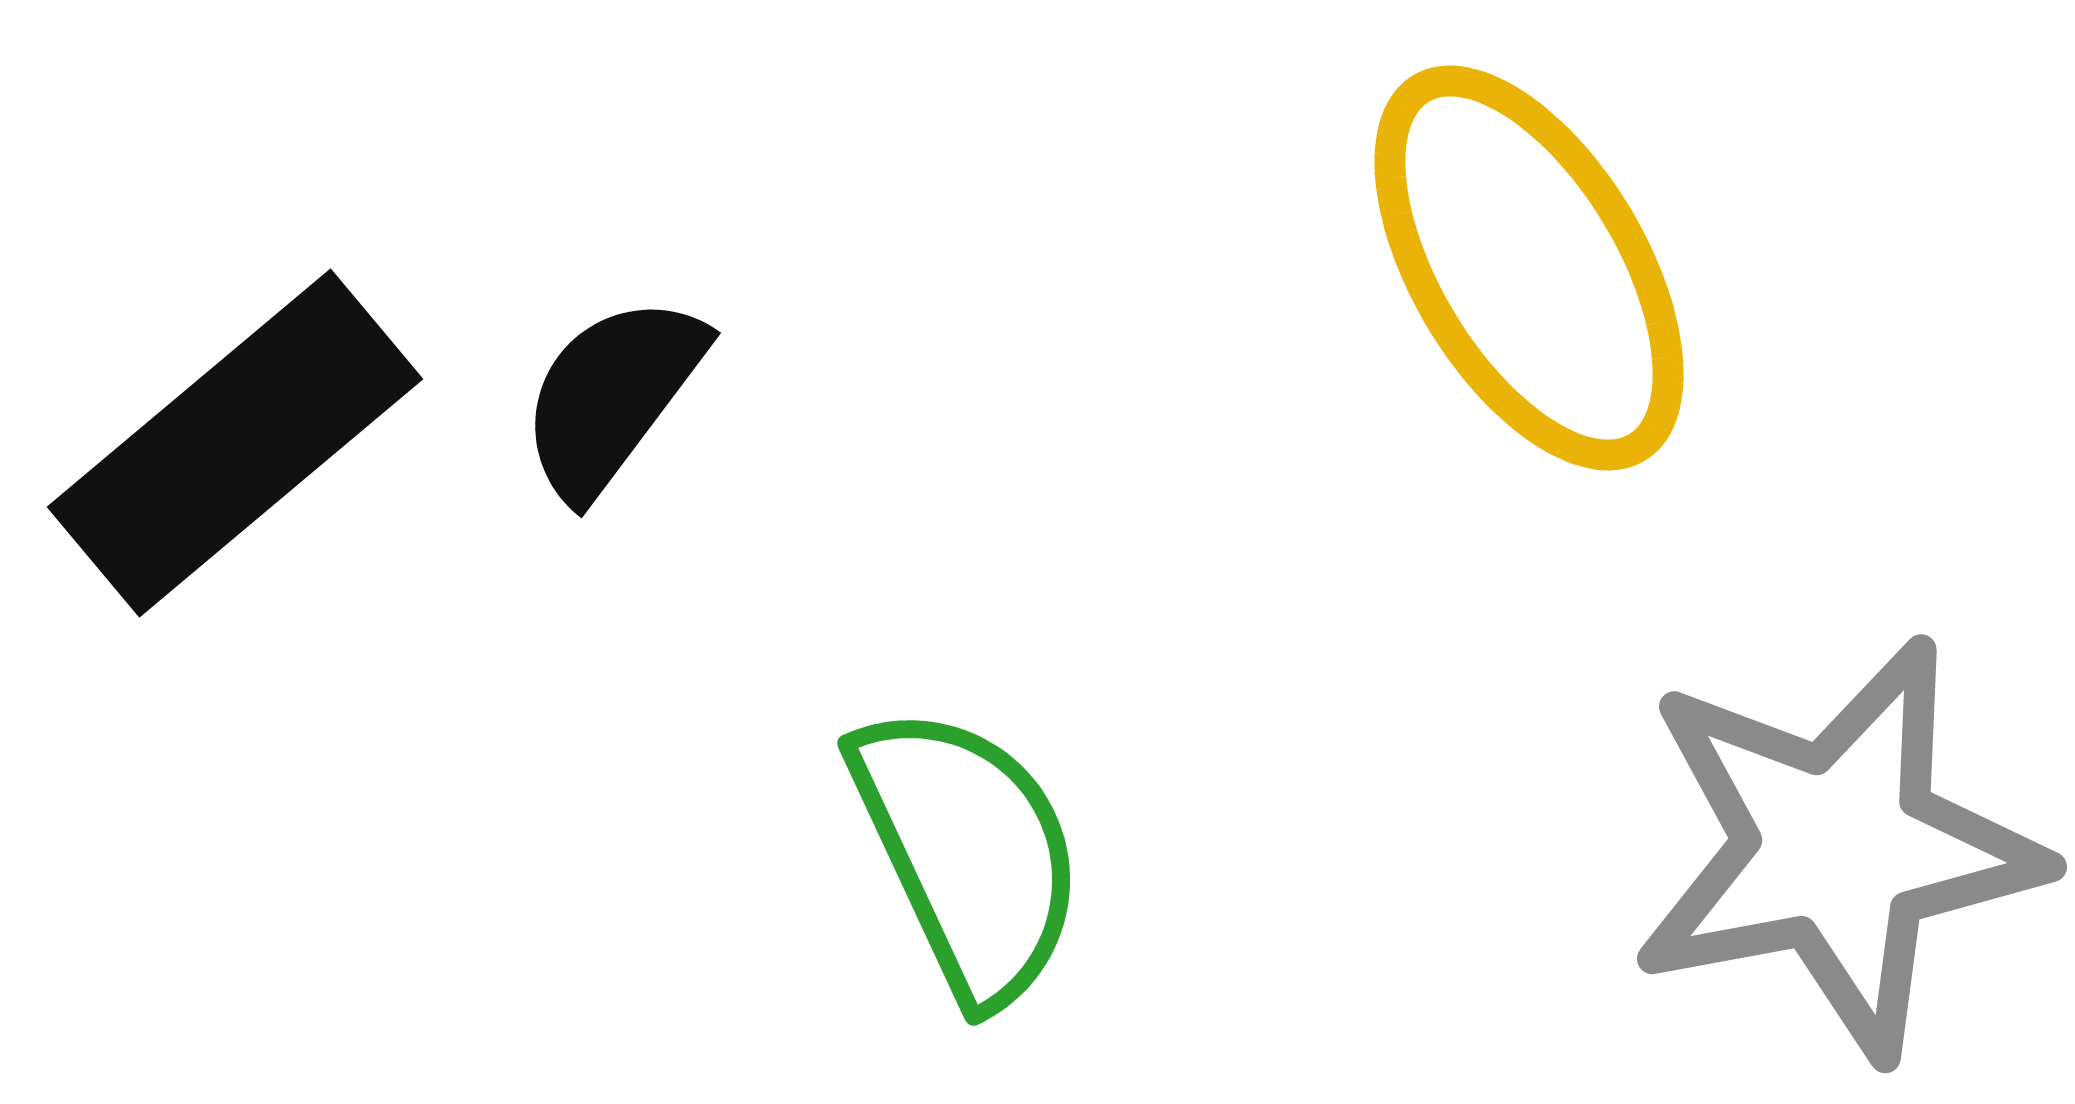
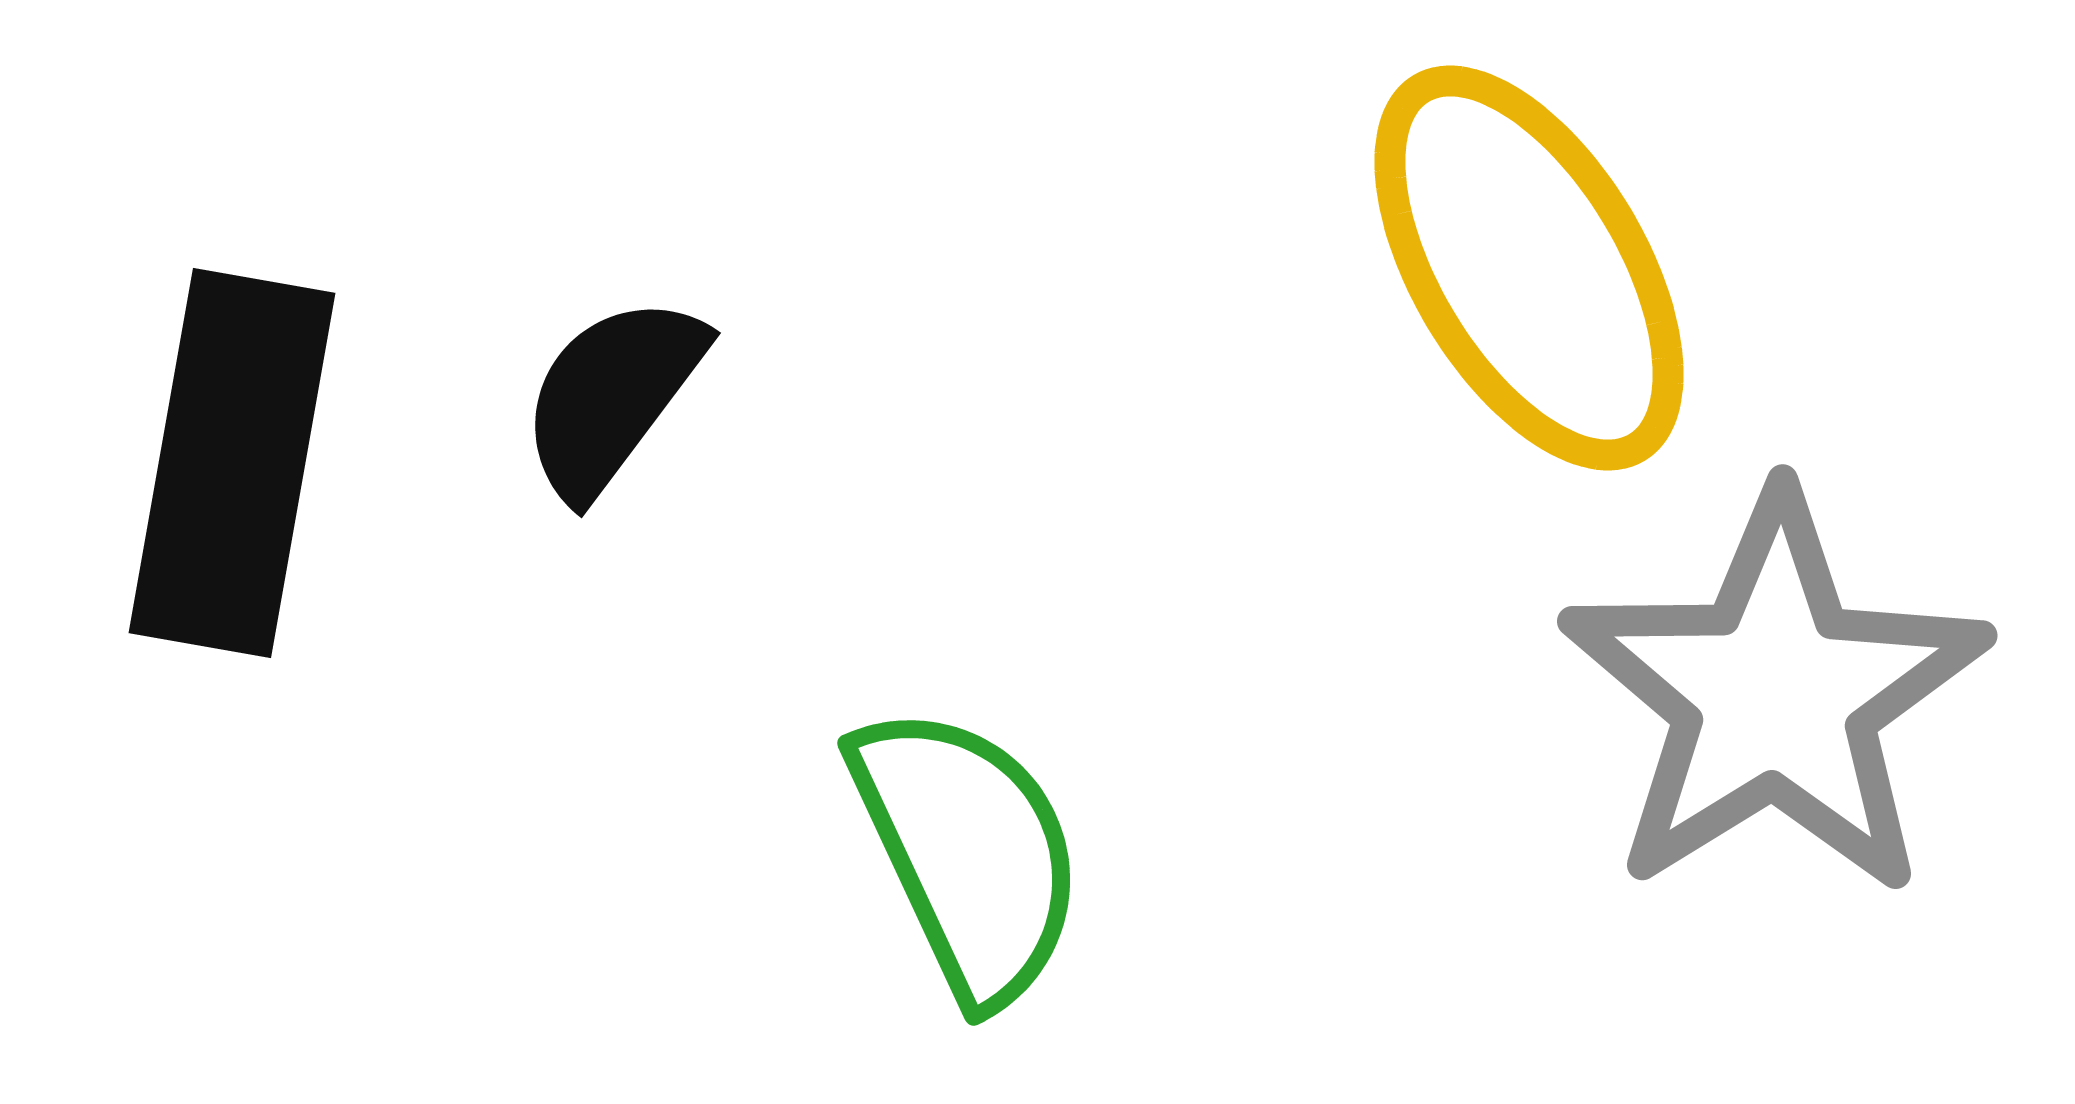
black rectangle: moved 3 px left, 20 px down; rotated 40 degrees counterclockwise
gray star: moved 62 px left, 153 px up; rotated 21 degrees counterclockwise
